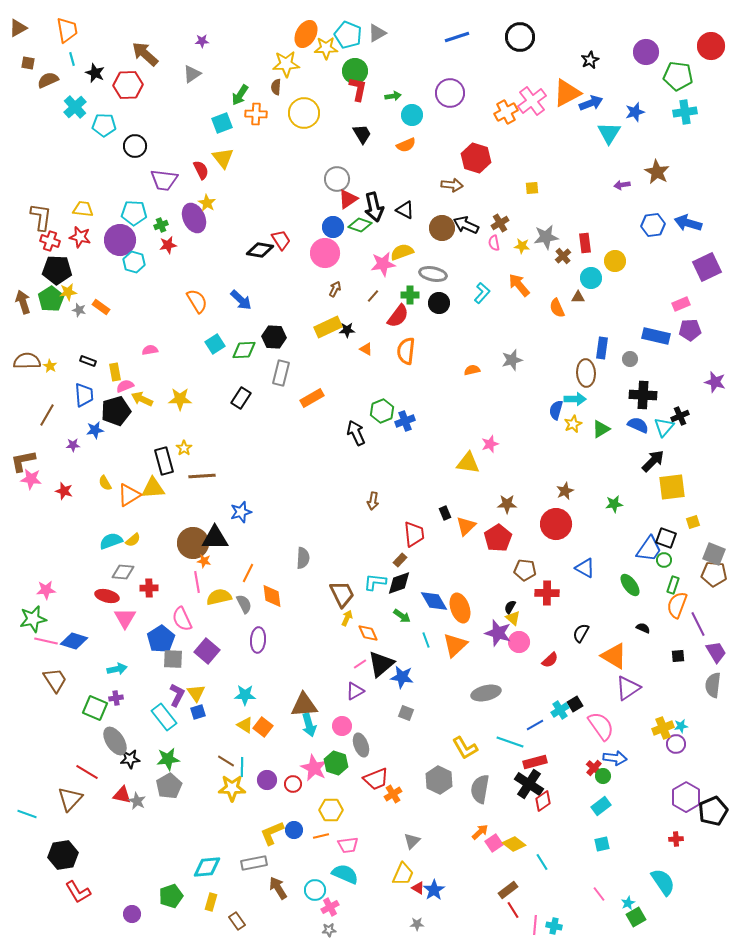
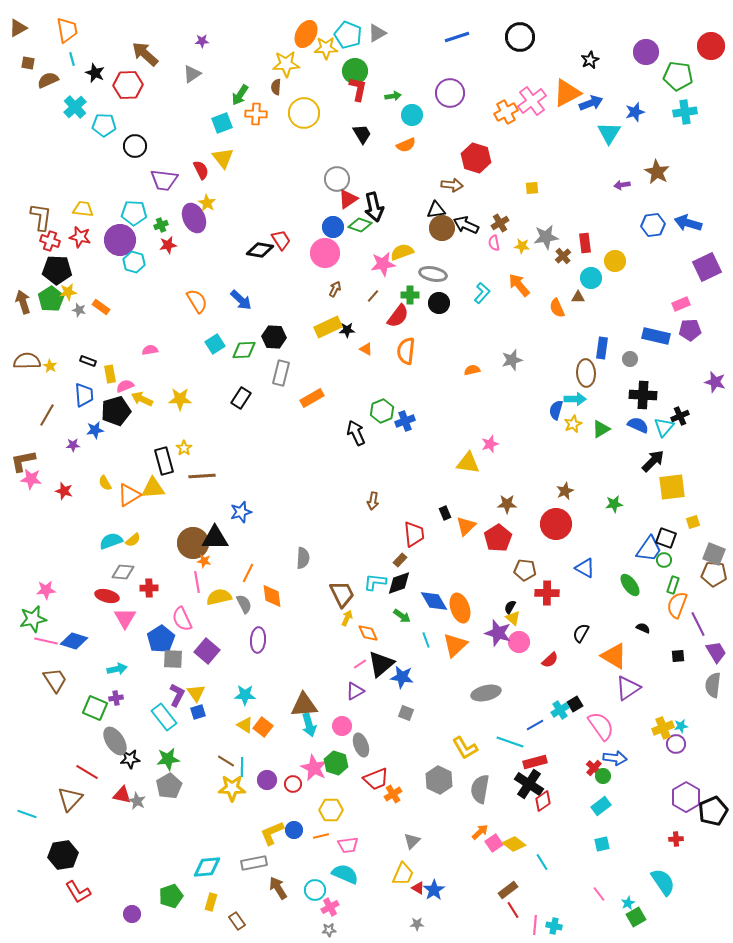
black triangle at (405, 210): moved 31 px right; rotated 36 degrees counterclockwise
yellow rectangle at (115, 372): moved 5 px left, 2 px down
